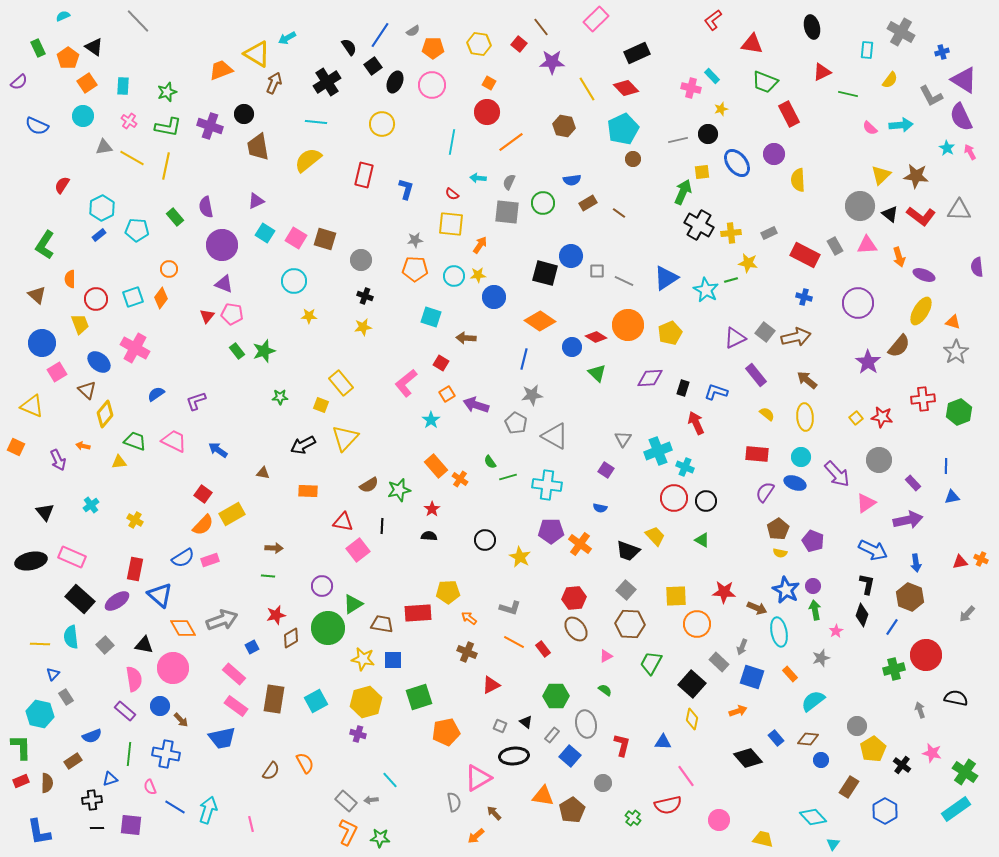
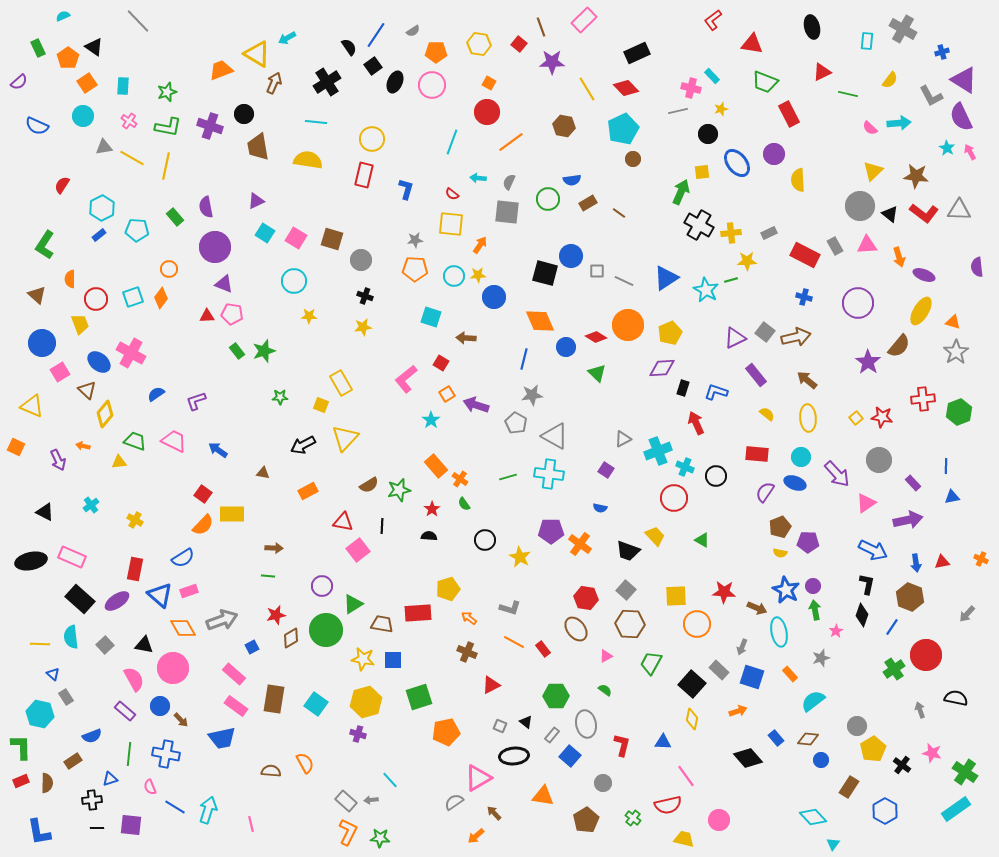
pink rectangle at (596, 19): moved 12 px left, 1 px down
brown line at (541, 27): rotated 18 degrees clockwise
gray cross at (901, 32): moved 2 px right, 3 px up
blue line at (380, 35): moved 4 px left
orange pentagon at (433, 48): moved 3 px right, 4 px down
cyan rectangle at (867, 50): moved 9 px up
yellow circle at (382, 124): moved 10 px left, 15 px down
cyan arrow at (901, 125): moved 2 px left, 2 px up
gray line at (678, 140): moved 29 px up
cyan line at (452, 142): rotated 10 degrees clockwise
yellow semicircle at (308, 160): rotated 48 degrees clockwise
yellow triangle at (881, 175): moved 8 px left, 4 px up
green arrow at (683, 192): moved 2 px left
green circle at (543, 203): moved 5 px right, 4 px up
red L-shape at (921, 216): moved 3 px right, 3 px up
brown square at (325, 239): moved 7 px right
purple circle at (222, 245): moved 7 px left, 2 px down
yellow star at (748, 263): moved 1 px left, 2 px up; rotated 12 degrees counterclockwise
red triangle at (207, 316): rotated 49 degrees clockwise
orange diamond at (540, 321): rotated 32 degrees clockwise
blue circle at (572, 347): moved 6 px left
pink cross at (135, 348): moved 4 px left, 5 px down
pink square at (57, 372): moved 3 px right
purple diamond at (650, 378): moved 12 px right, 10 px up
yellow rectangle at (341, 383): rotated 10 degrees clockwise
pink L-shape at (406, 383): moved 4 px up
yellow ellipse at (805, 417): moved 3 px right, 1 px down
gray triangle at (623, 439): rotated 30 degrees clockwise
green semicircle at (490, 462): moved 26 px left, 42 px down
cyan cross at (547, 485): moved 2 px right, 11 px up
orange rectangle at (308, 491): rotated 30 degrees counterclockwise
black circle at (706, 501): moved 10 px right, 25 px up
black triangle at (45, 512): rotated 24 degrees counterclockwise
yellow rectangle at (232, 514): rotated 30 degrees clockwise
brown pentagon at (778, 529): moved 2 px right, 2 px up; rotated 10 degrees clockwise
purple pentagon at (813, 541): moved 5 px left, 1 px down; rotated 20 degrees counterclockwise
pink rectangle at (210, 560): moved 21 px left, 31 px down
red triangle at (960, 562): moved 18 px left
yellow pentagon at (448, 592): moved 3 px up; rotated 15 degrees counterclockwise
red hexagon at (574, 598): moved 12 px right; rotated 15 degrees clockwise
green circle at (328, 628): moved 2 px left, 2 px down
gray rectangle at (719, 662): moved 8 px down
green cross at (894, 669): rotated 20 degrees counterclockwise
blue triangle at (53, 674): rotated 32 degrees counterclockwise
pink semicircle at (134, 679): rotated 20 degrees counterclockwise
cyan square at (316, 701): moved 3 px down; rotated 25 degrees counterclockwise
brown semicircle at (271, 771): rotated 120 degrees counterclockwise
gray semicircle at (454, 802): rotated 114 degrees counterclockwise
brown pentagon at (572, 810): moved 14 px right, 10 px down
yellow trapezoid at (763, 839): moved 79 px left
